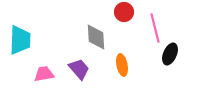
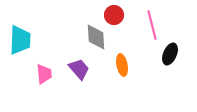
red circle: moved 10 px left, 3 px down
pink line: moved 3 px left, 3 px up
pink trapezoid: rotated 95 degrees clockwise
